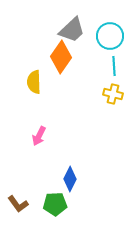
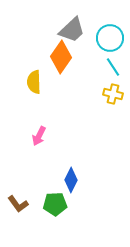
cyan circle: moved 2 px down
cyan line: moved 1 px left, 1 px down; rotated 30 degrees counterclockwise
blue diamond: moved 1 px right, 1 px down
